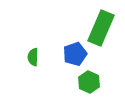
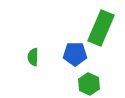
blue pentagon: rotated 20 degrees clockwise
green hexagon: moved 2 px down
